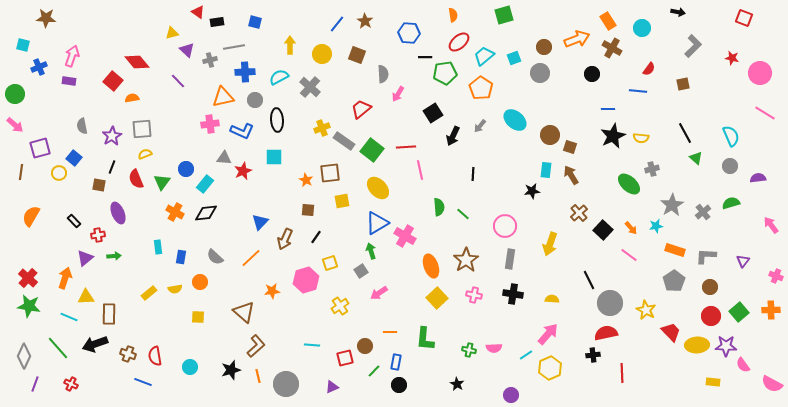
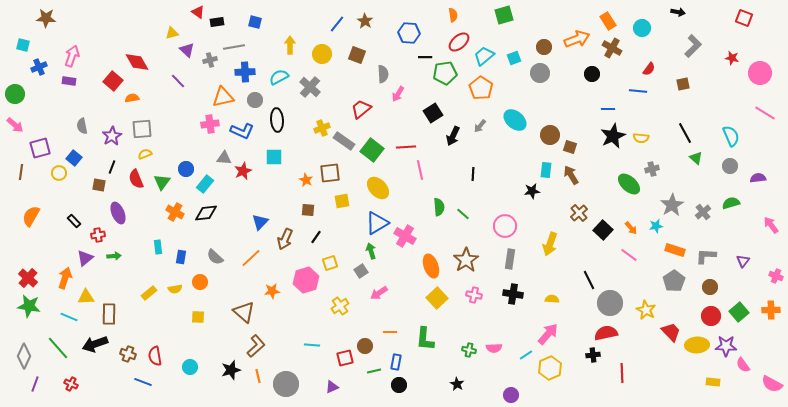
red diamond at (137, 62): rotated 10 degrees clockwise
green line at (374, 371): rotated 32 degrees clockwise
